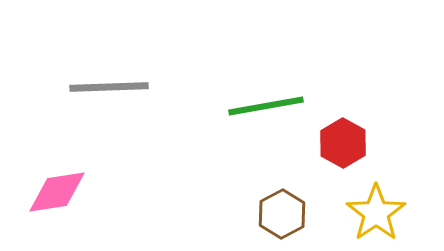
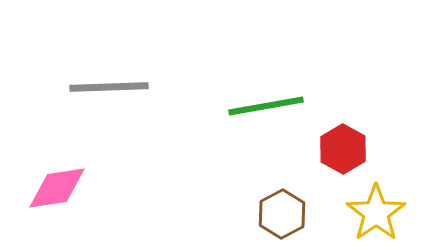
red hexagon: moved 6 px down
pink diamond: moved 4 px up
